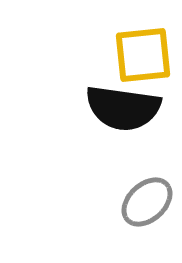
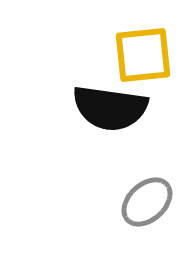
black semicircle: moved 13 px left
